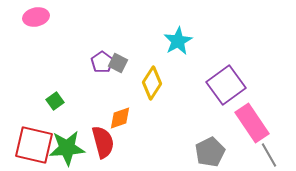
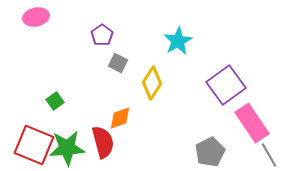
purple pentagon: moved 27 px up
red square: rotated 9 degrees clockwise
